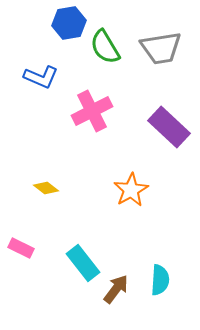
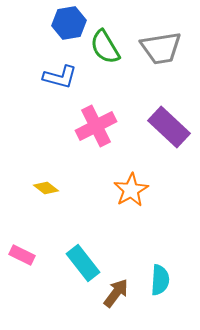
blue L-shape: moved 19 px right; rotated 8 degrees counterclockwise
pink cross: moved 4 px right, 15 px down
pink rectangle: moved 1 px right, 7 px down
brown arrow: moved 4 px down
